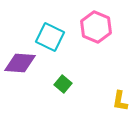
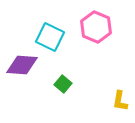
purple diamond: moved 2 px right, 2 px down
